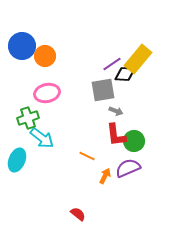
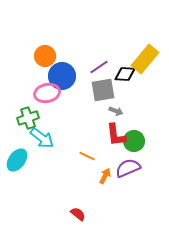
blue circle: moved 40 px right, 30 px down
yellow rectangle: moved 7 px right
purple line: moved 13 px left, 3 px down
cyan ellipse: rotated 15 degrees clockwise
